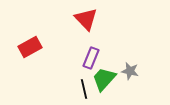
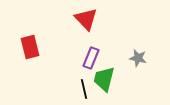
red rectangle: rotated 75 degrees counterclockwise
gray star: moved 8 px right, 13 px up
green trapezoid: rotated 28 degrees counterclockwise
